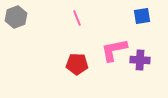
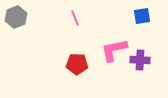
pink line: moved 2 px left
